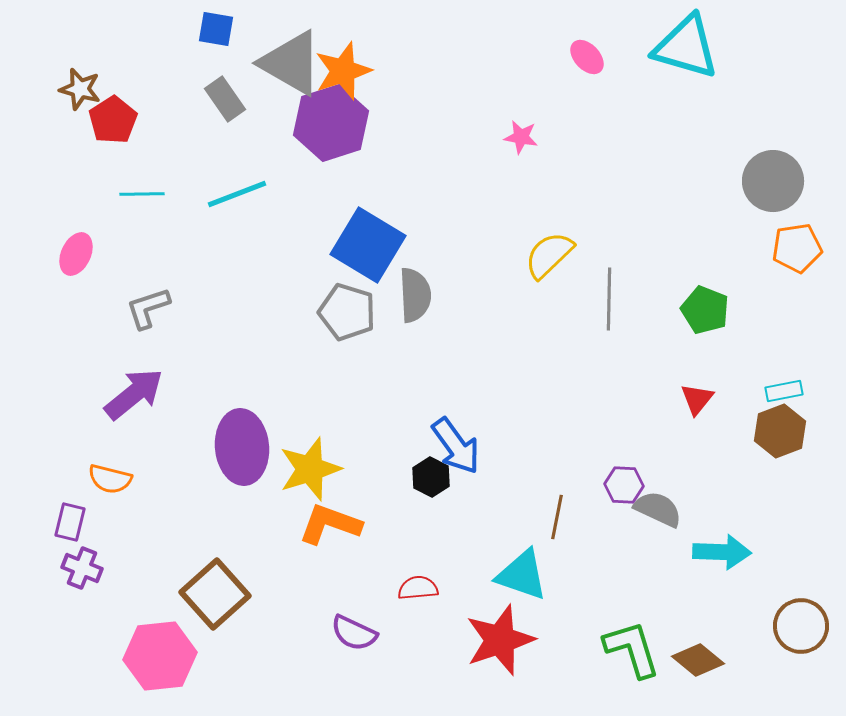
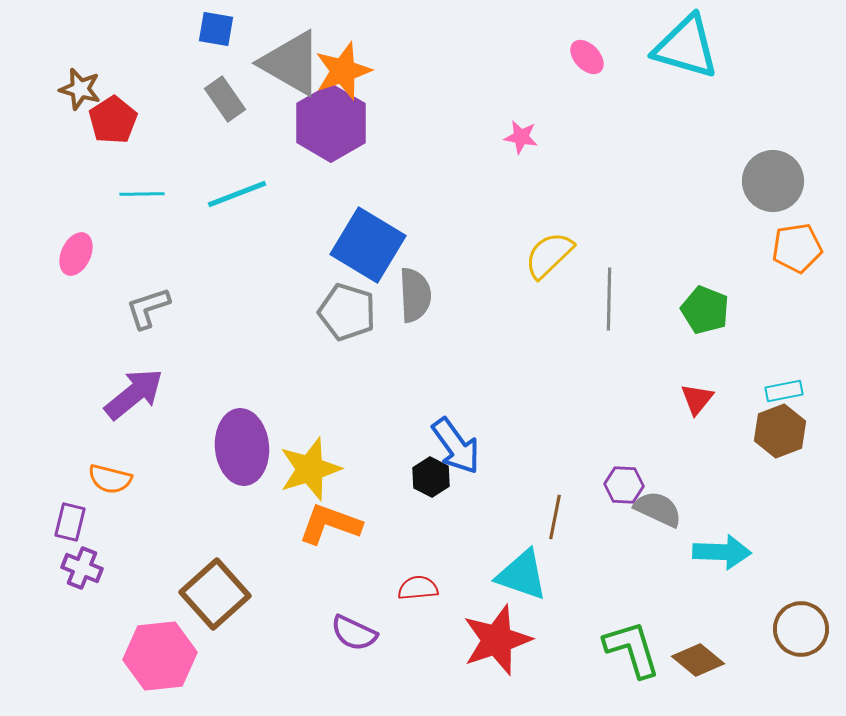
purple hexagon at (331, 123): rotated 12 degrees counterclockwise
brown line at (557, 517): moved 2 px left
brown circle at (801, 626): moved 3 px down
red star at (500, 640): moved 3 px left
